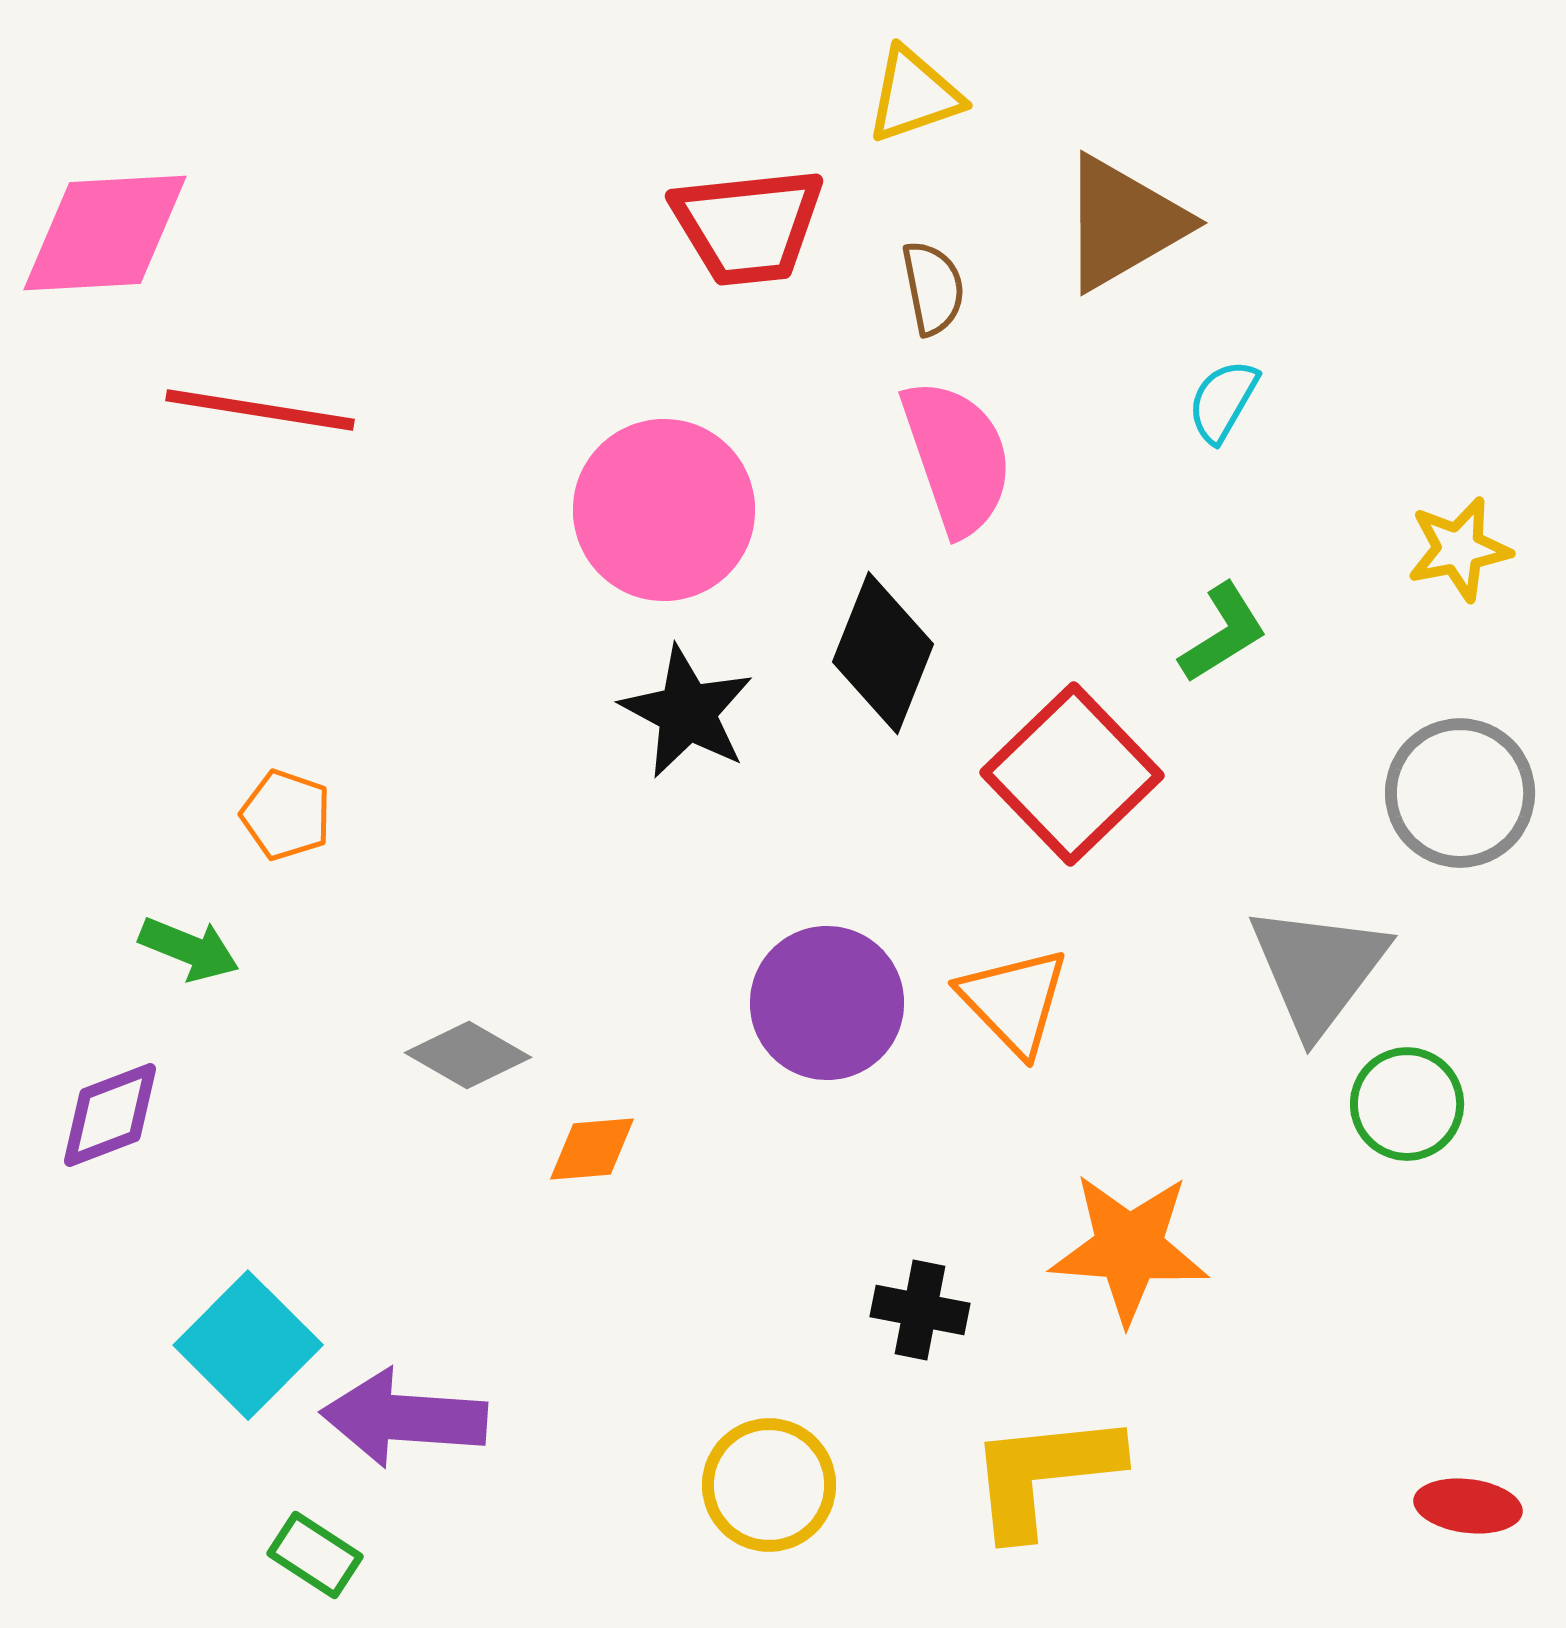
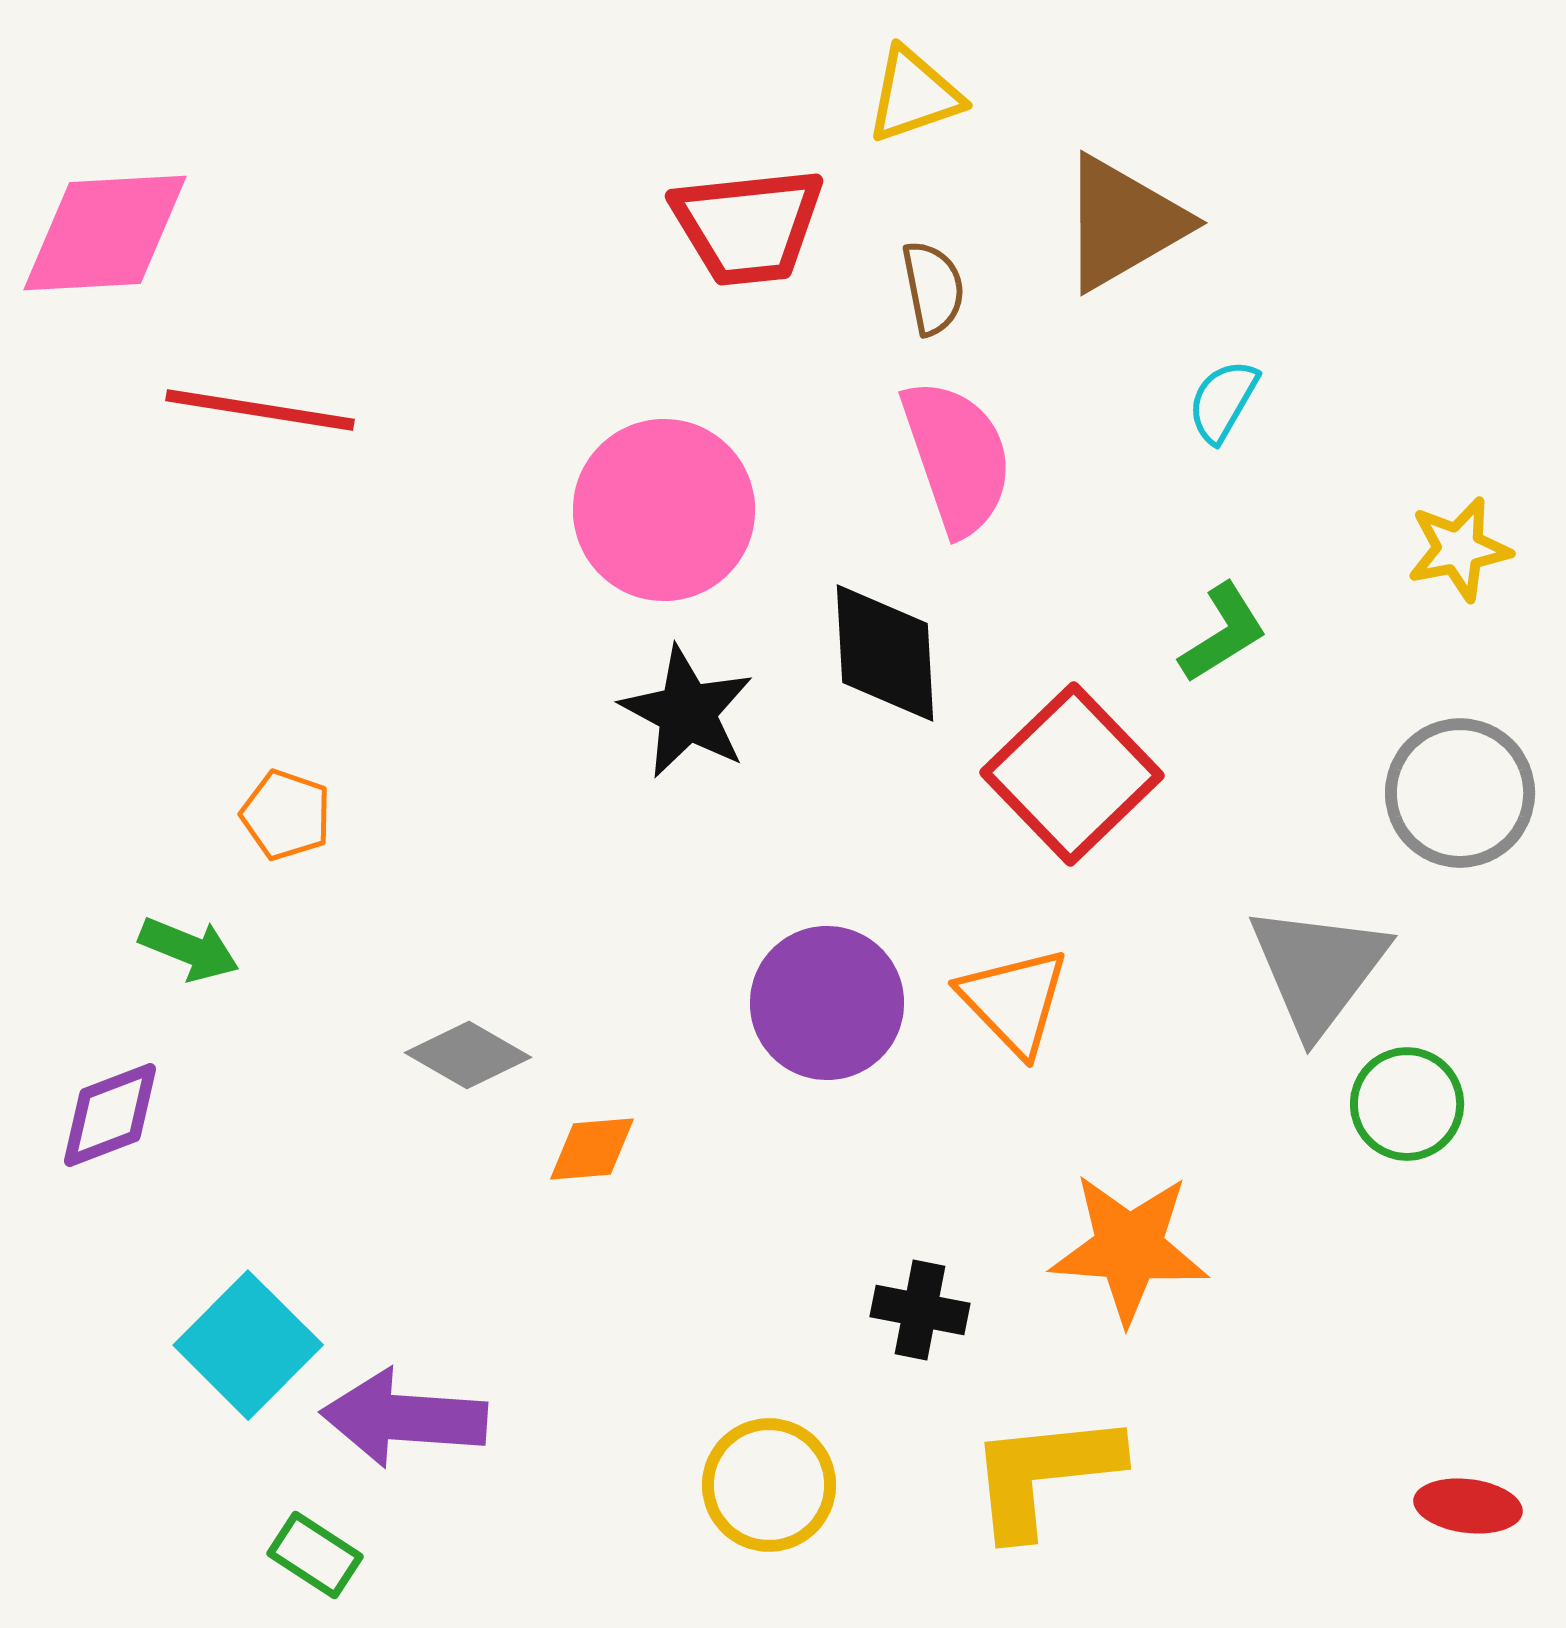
black diamond: moved 2 px right; rotated 25 degrees counterclockwise
